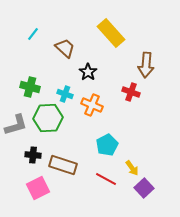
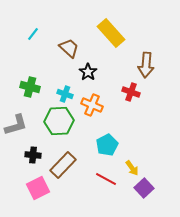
brown trapezoid: moved 4 px right
green hexagon: moved 11 px right, 3 px down
brown rectangle: rotated 64 degrees counterclockwise
